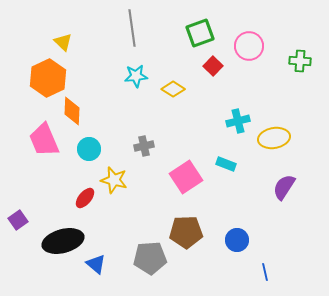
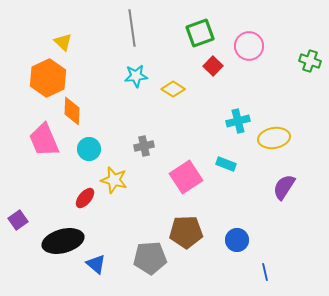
green cross: moved 10 px right; rotated 15 degrees clockwise
